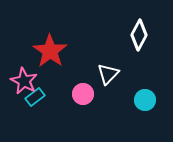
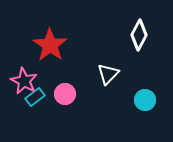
red star: moved 6 px up
pink circle: moved 18 px left
